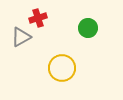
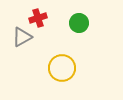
green circle: moved 9 px left, 5 px up
gray triangle: moved 1 px right
